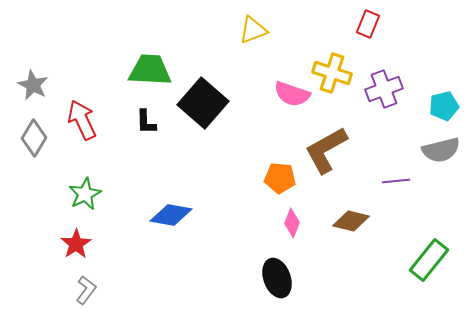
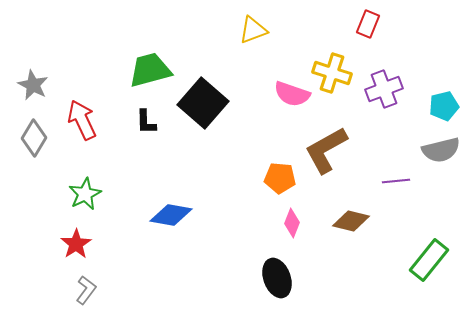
green trapezoid: rotated 18 degrees counterclockwise
